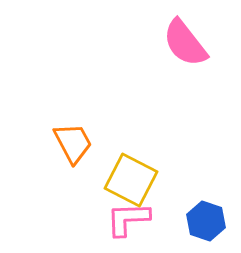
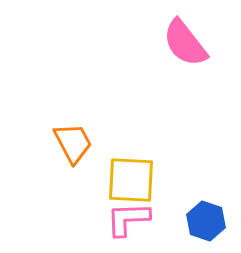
yellow square: rotated 24 degrees counterclockwise
